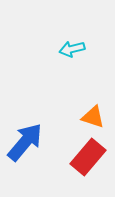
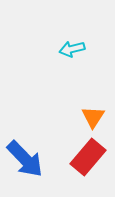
orange triangle: rotated 45 degrees clockwise
blue arrow: moved 17 px down; rotated 96 degrees clockwise
